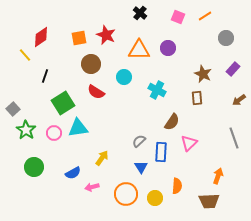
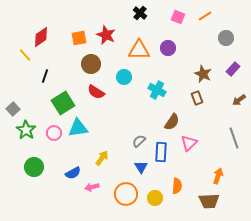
brown rectangle: rotated 16 degrees counterclockwise
